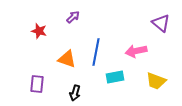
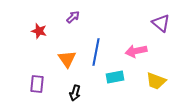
orange triangle: rotated 36 degrees clockwise
